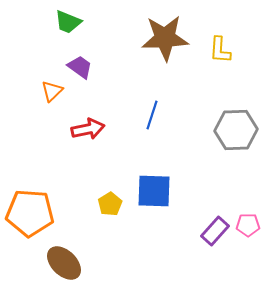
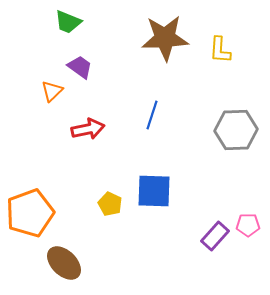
yellow pentagon: rotated 15 degrees counterclockwise
orange pentagon: rotated 24 degrees counterclockwise
purple rectangle: moved 5 px down
